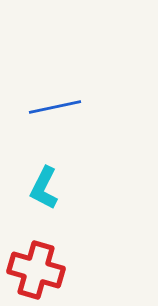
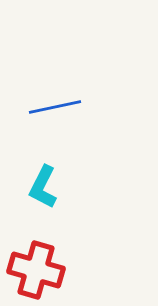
cyan L-shape: moved 1 px left, 1 px up
